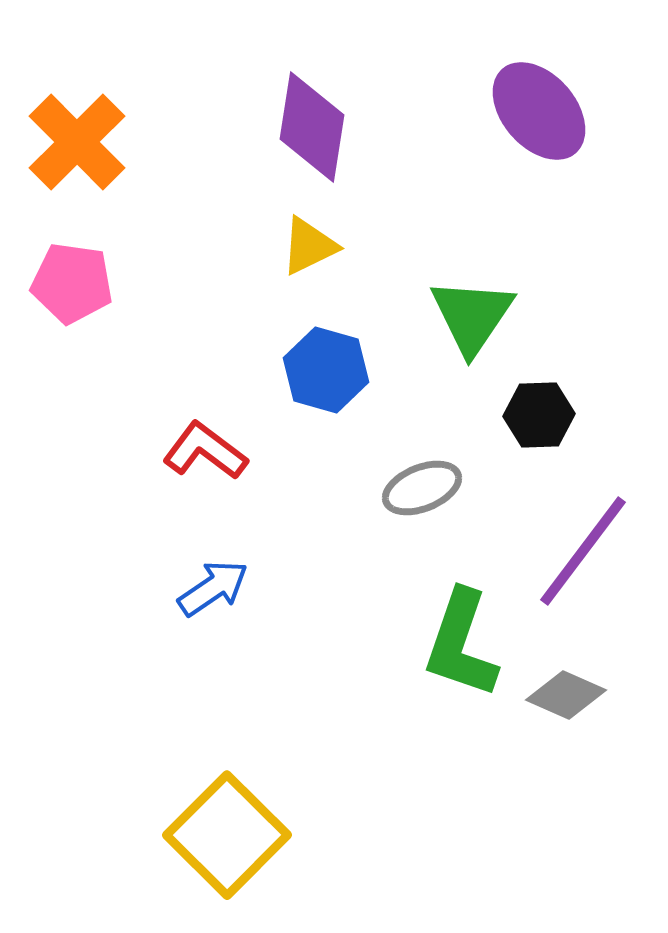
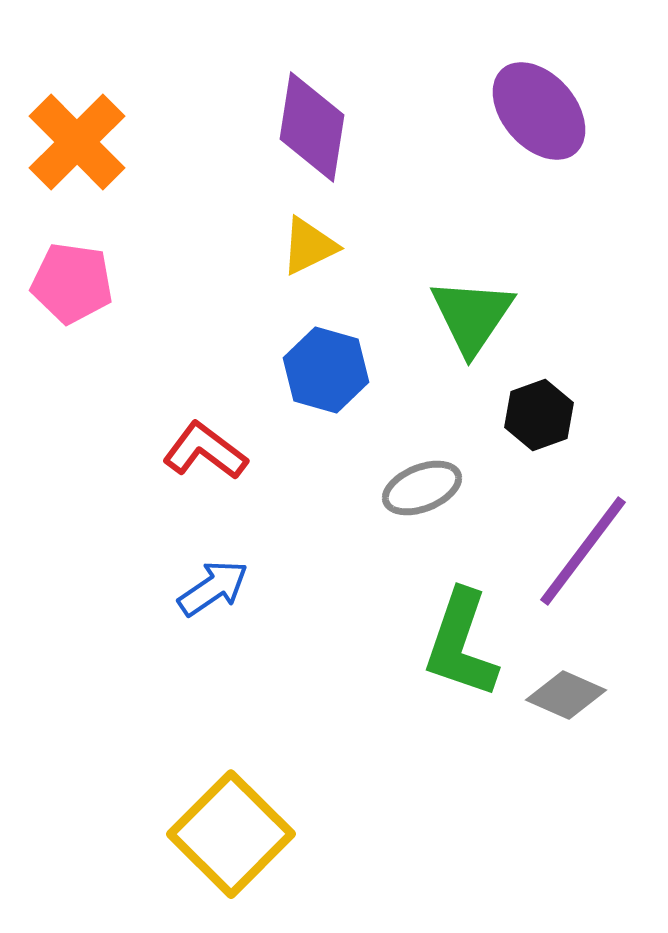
black hexagon: rotated 18 degrees counterclockwise
yellow square: moved 4 px right, 1 px up
